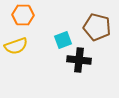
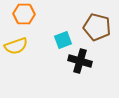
orange hexagon: moved 1 px right, 1 px up
black cross: moved 1 px right, 1 px down; rotated 10 degrees clockwise
